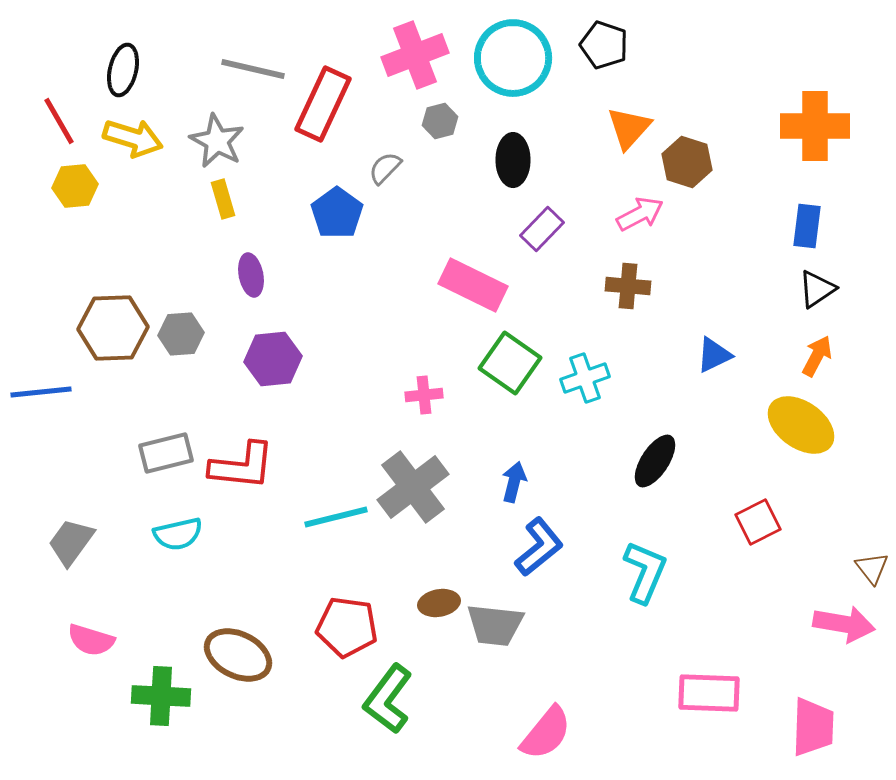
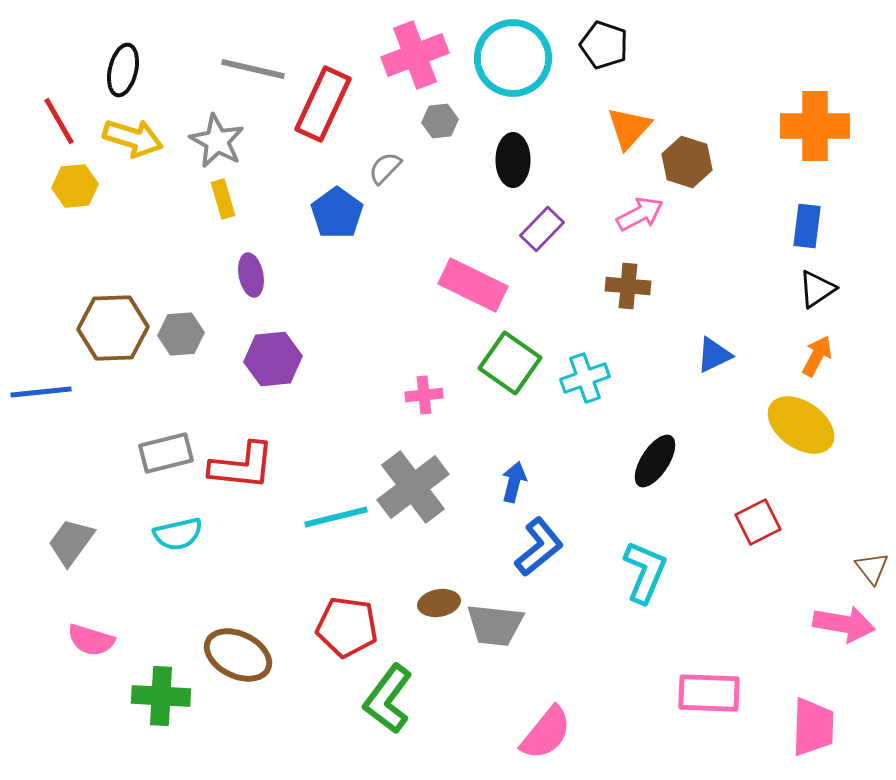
gray hexagon at (440, 121): rotated 8 degrees clockwise
